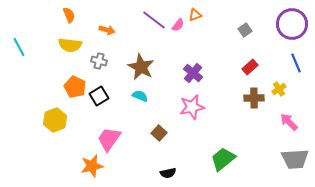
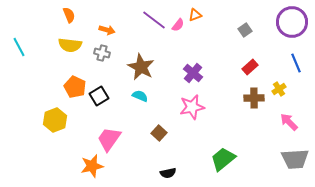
purple circle: moved 2 px up
gray cross: moved 3 px right, 8 px up
